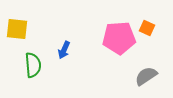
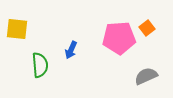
orange square: rotated 28 degrees clockwise
blue arrow: moved 7 px right
green semicircle: moved 7 px right
gray semicircle: rotated 10 degrees clockwise
